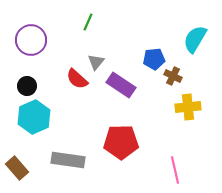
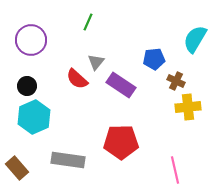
brown cross: moved 3 px right, 5 px down
